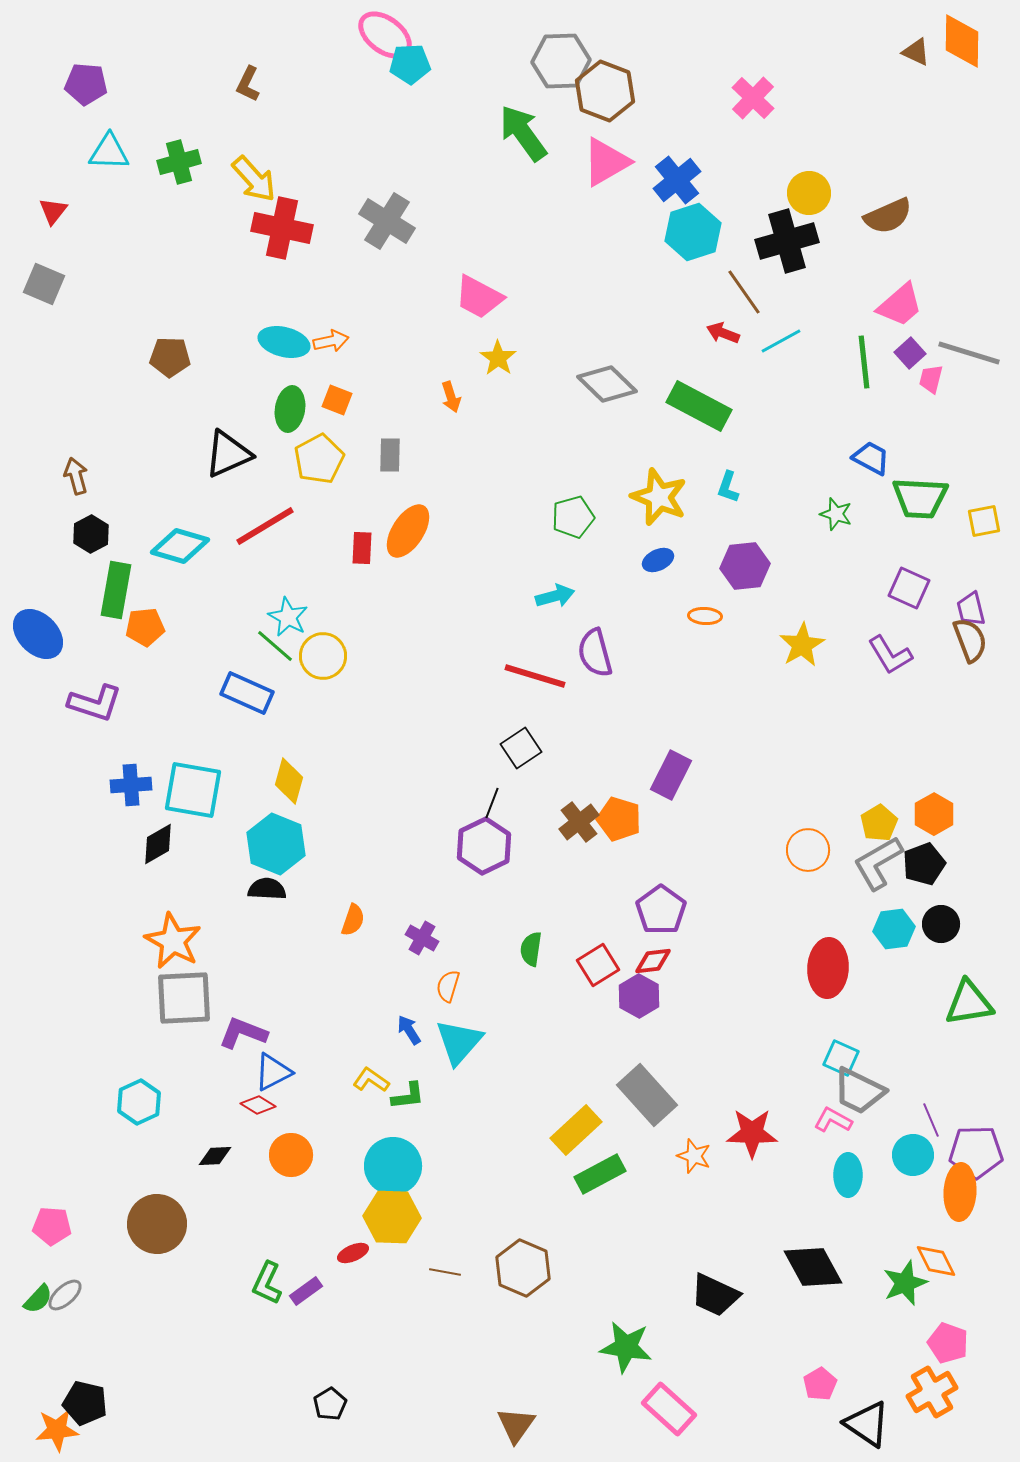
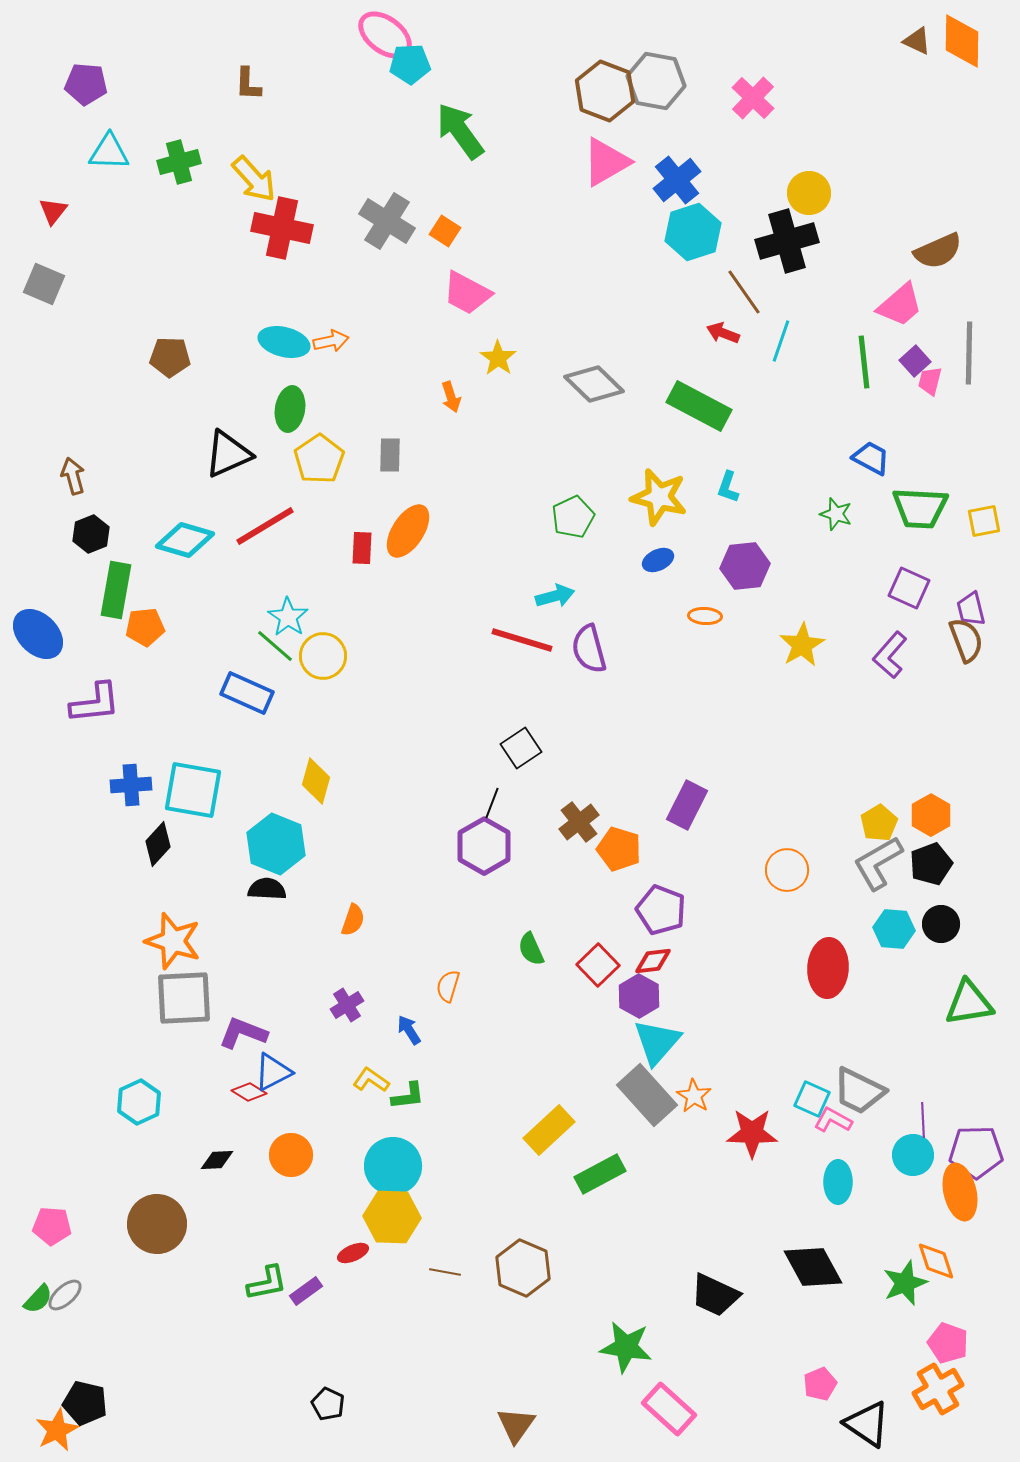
brown triangle at (916, 52): moved 1 px right, 11 px up
gray hexagon at (561, 61): moved 95 px right, 20 px down; rotated 12 degrees clockwise
brown L-shape at (248, 84): rotated 24 degrees counterclockwise
green arrow at (523, 133): moved 63 px left, 2 px up
brown semicircle at (888, 216): moved 50 px right, 35 px down
pink trapezoid at (479, 297): moved 12 px left, 4 px up
cyan line at (781, 341): rotated 42 degrees counterclockwise
purple square at (910, 353): moved 5 px right, 8 px down
gray line at (969, 353): rotated 74 degrees clockwise
pink trapezoid at (931, 379): moved 1 px left, 2 px down
gray diamond at (607, 384): moved 13 px left
orange square at (337, 400): moved 108 px right, 169 px up; rotated 12 degrees clockwise
yellow pentagon at (319, 459): rotated 6 degrees counterclockwise
brown arrow at (76, 476): moved 3 px left
yellow star at (659, 497): rotated 8 degrees counterclockwise
green trapezoid at (920, 498): moved 10 px down
green pentagon at (573, 517): rotated 9 degrees counterclockwise
black hexagon at (91, 534): rotated 6 degrees clockwise
cyan diamond at (180, 546): moved 5 px right, 6 px up
cyan star at (288, 617): rotated 6 degrees clockwise
brown semicircle at (970, 640): moved 4 px left
purple semicircle at (595, 653): moved 6 px left, 4 px up
purple L-shape at (890, 655): rotated 72 degrees clockwise
red line at (535, 676): moved 13 px left, 36 px up
purple L-shape at (95, 703): rotated 24 degrees counterclockwise
purple rectangle at (671, 775): moved 16 px right, 30 px down
yellow diamond at (289, 781): moved 27 px right
orange hexagon at (934, 814): moved 3 px left, 1 px down
orange pentagon at (619, 819): moved 30 px down
black diamond at (158, 844): rotated 18 degrees counterclockwise
purple hexagon at (484, 846): rotated 4 degrees counterclockwise
orange circle at (808, 850): moved 21 px left, 20 px down
black pentagon at (924, 864): moved 7 px right
purple pentagon at (661, 910): rotated 15 degrees counterclockwise
cyan hexagon at (894, 929): rotated 12 degrees clockwise
purple cross at (422, 938): moved 75 px left, 67 px down; rotated 28 degrees clockwise
orange star at (173, 941): rotated 10 degrees counterclockwise
green semicircle at (531, 949): rotated 32 degrees counterclockwise
red square at (598, 965): rotated 12 degrees counterclockwise
cyan triangle at (459, 1042): moved 198 px right
cyan square at (841, 1058): moved 29 px left, 41 px down
red diamond at (258, 1105): moved 9 px left, 13 px up
purple line at (931, 1120): moved 8 px left; rotated 20 degrees clockwise
yellow rectangle at (576, 1130): moved 27 px left
black diamond at (215, 1156): moved 2 px right, 4 px down
orange star at (694, 1156): moved 60 px up; rotated 12 degrees clockwise
cyan ellipse at (848, 1175): moved 10 px left, 7 px down
orange ellipse at (960, 1192): rotated 16 degrees counterclockwise
orange diamond at (936, 1261): rotated 9 degrees clockwise
green L-shape at (267, 1283): rotated 126 degrees counterclockwise
pink pentagon at (820, 1384): rotated 8 degrees clockwise
orange cross at (932, 1392): moved 6 px right, 3 px up
black pentagon at (330, 1404): moved 2 px left; rotated 16 degrees counterclockwise
orange star at (57, 1430): rotated 21 degrees counterclockwise
